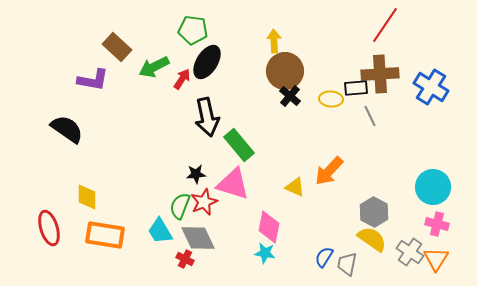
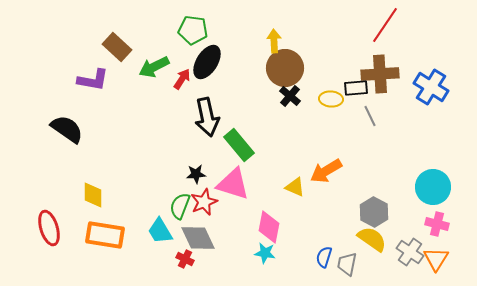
brown circle: moved 3 px up
orange arrow: moved 3 px left; rotated 16 degrees clockwise
yellow diamond: moved 6 px right, 2 px up
blue semicircle: rotated 15 degrees counterclockwise
